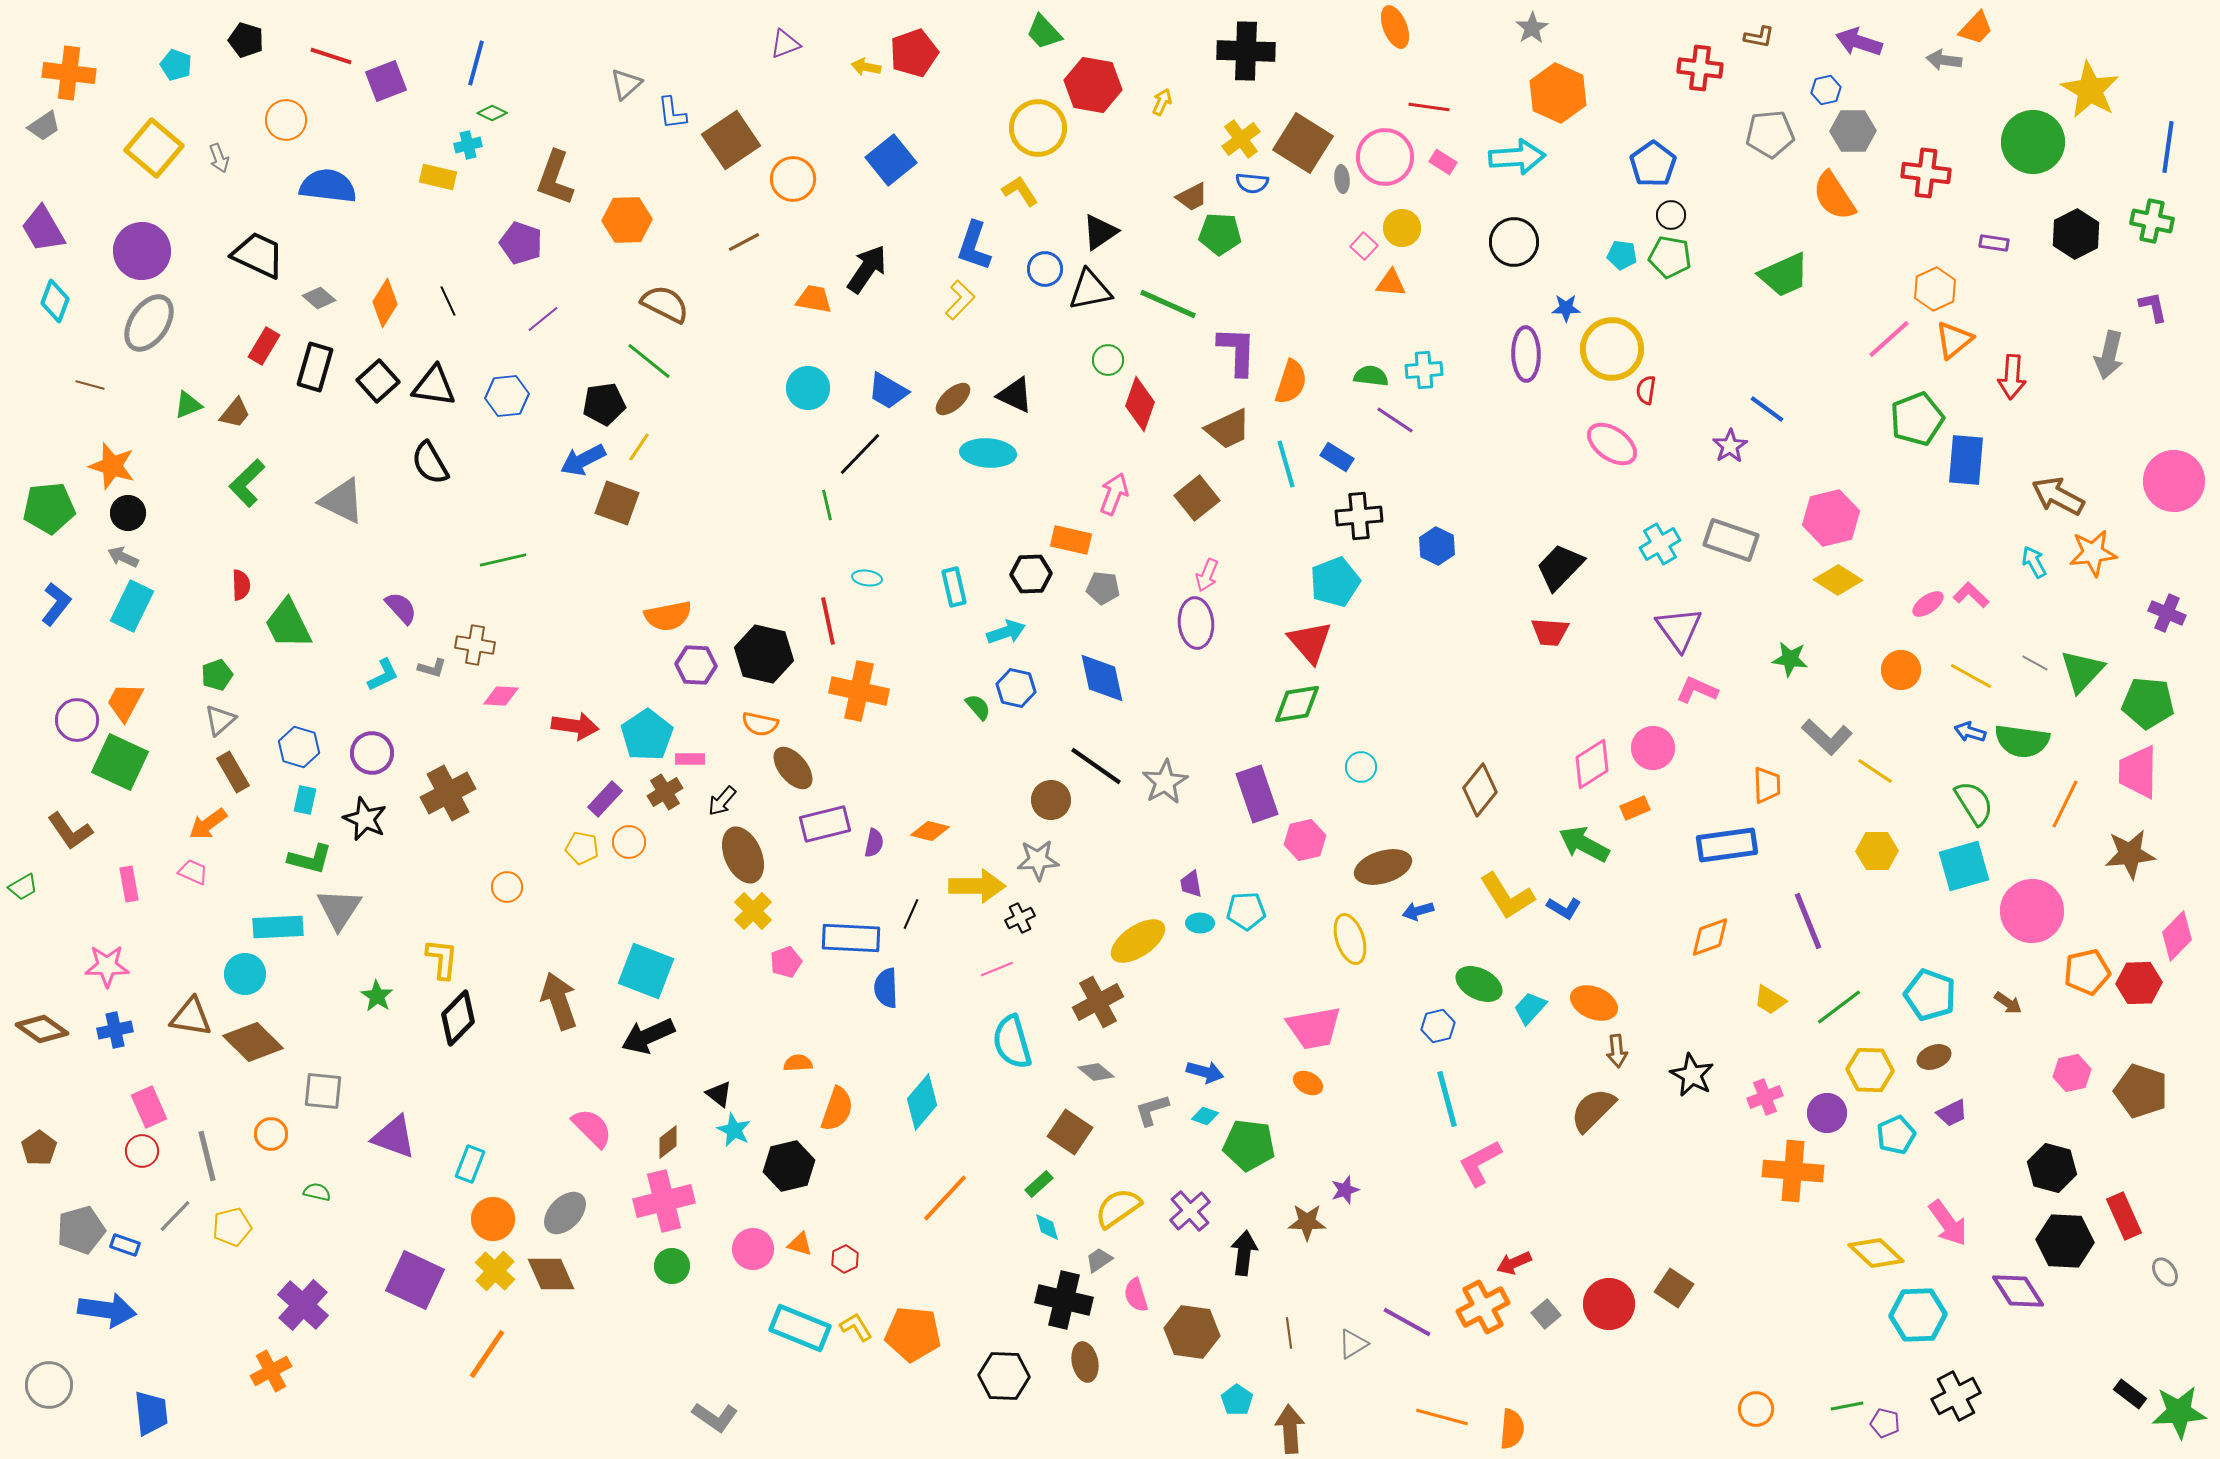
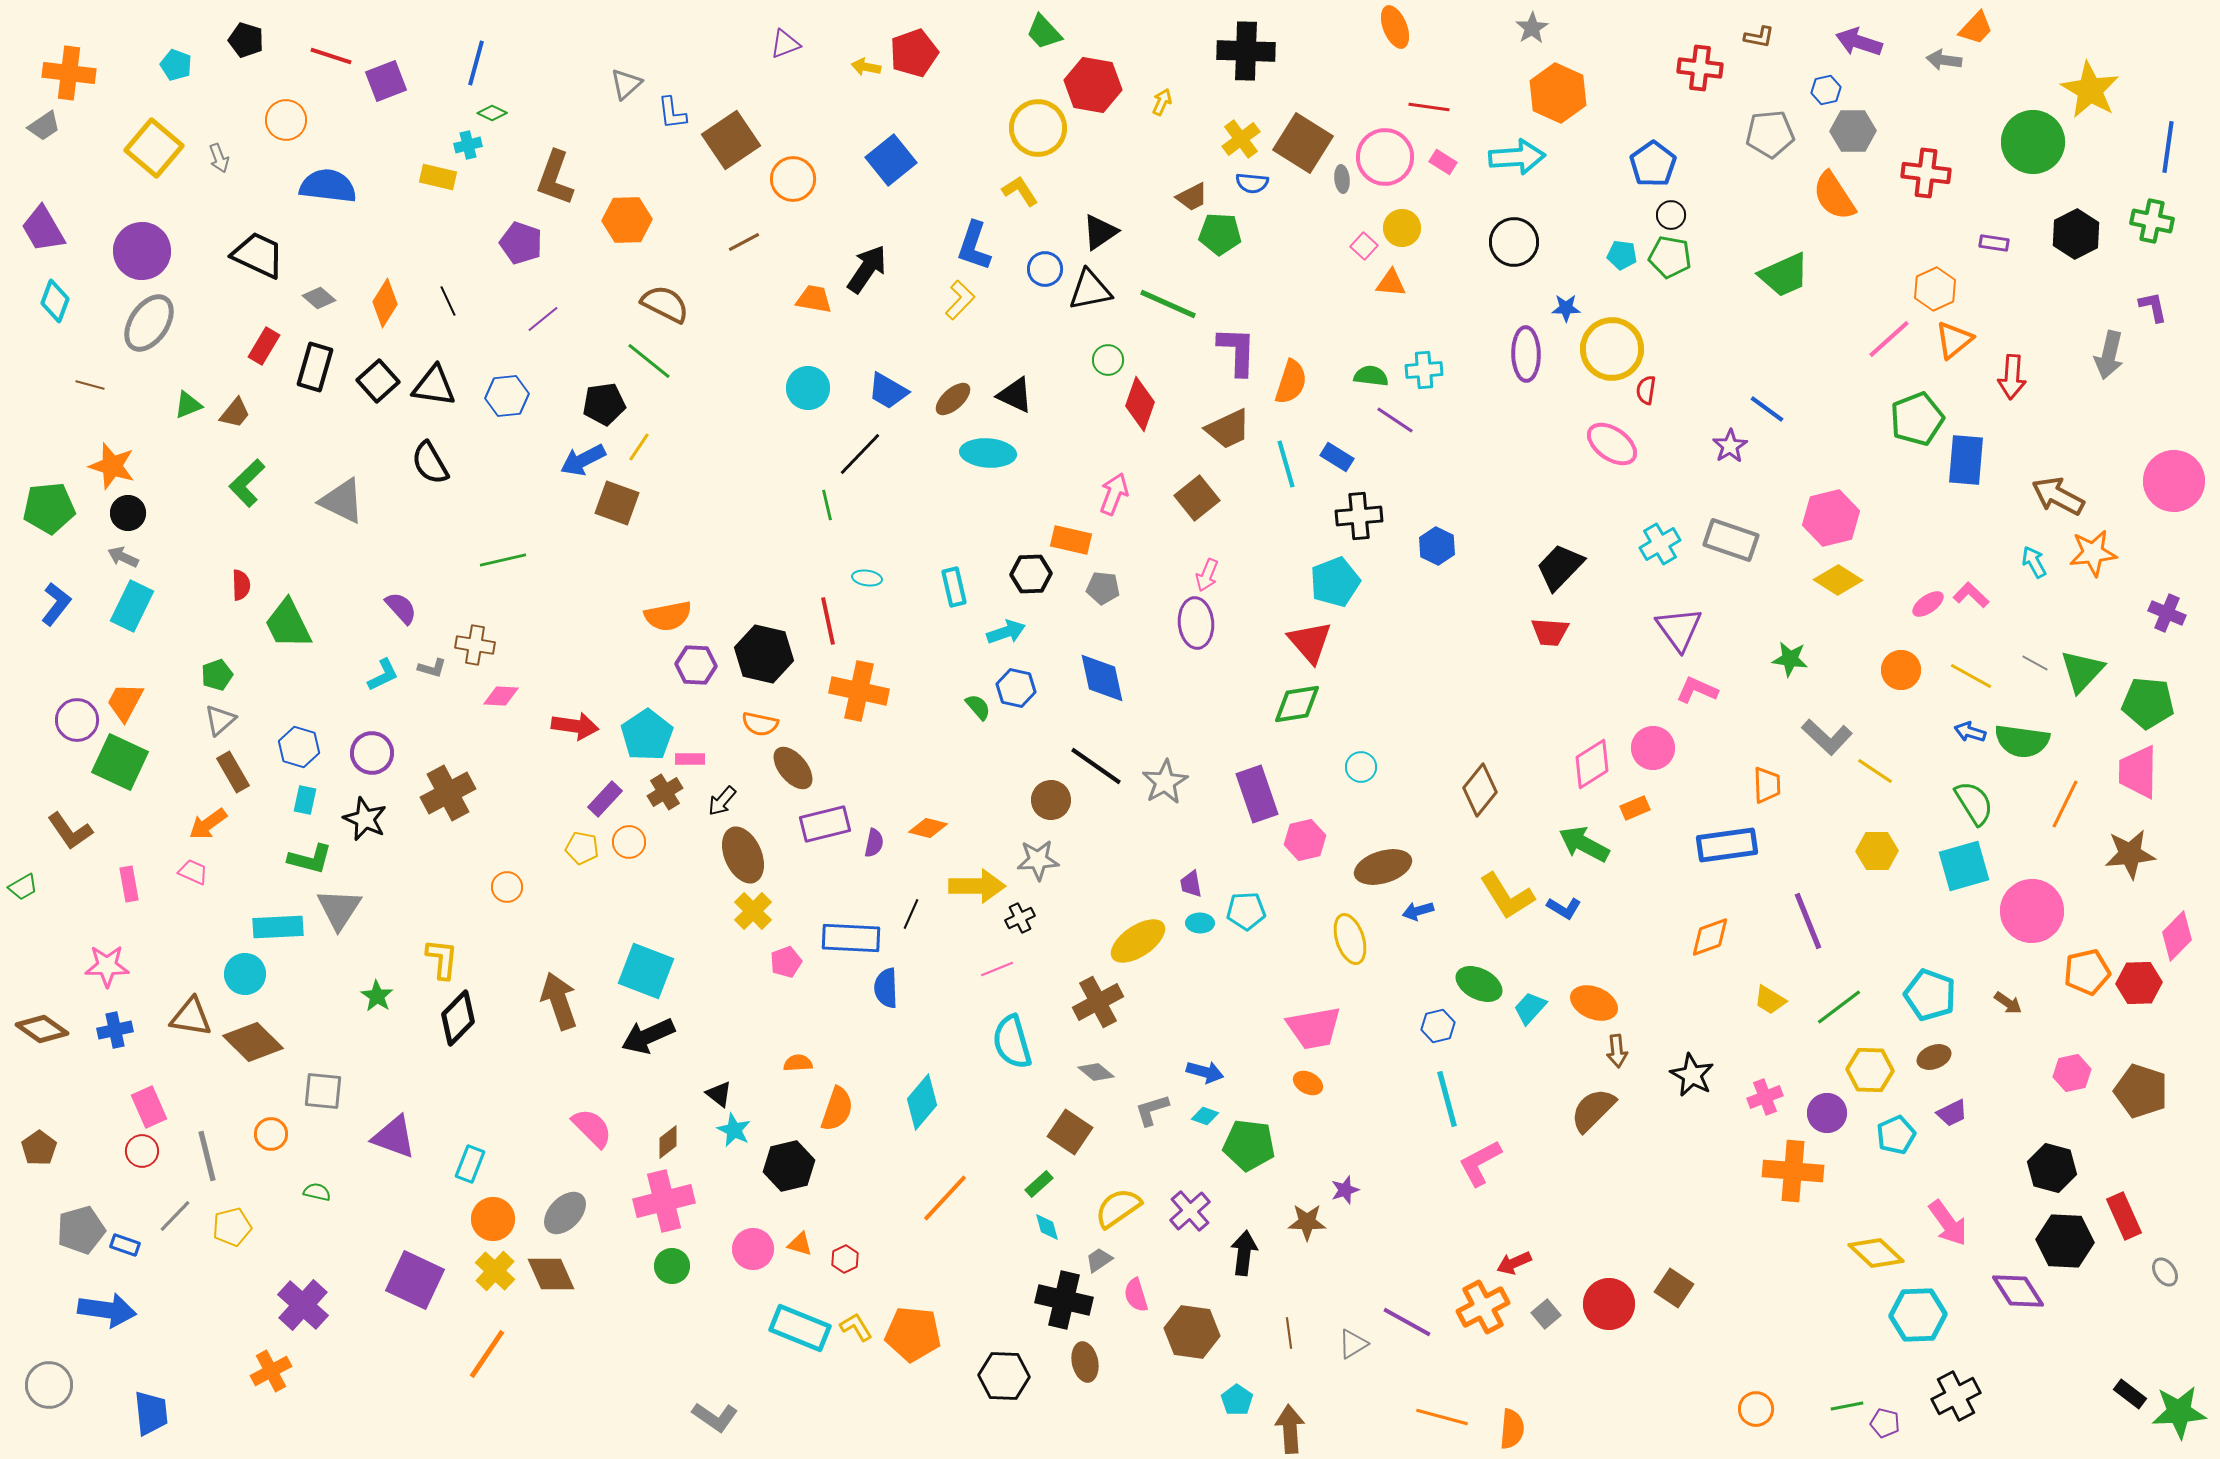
orange diamond at (930, 831): moved 2 px left, 3 px up
